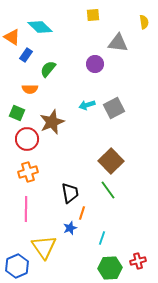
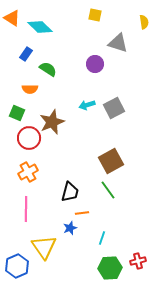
yellow square: moved 2 px right; rotated 16 degrees clockwise
orange triangle: moved 19 px up
gray triangle: rotated 10 degrees clockwise
blue rectangle: moved 1 px up
green semicircle: rotated 84 degrees clockwise
red circle: moved 2 px right, 1 px up
brown square: rotated 15 degrees clockwise
orange cross: rotated 12 degrees counterclockwise
black trapezoid: moved 1 px up; rotated 25 degrees clockwise
orange line: rotated 64 degrees clockwise
